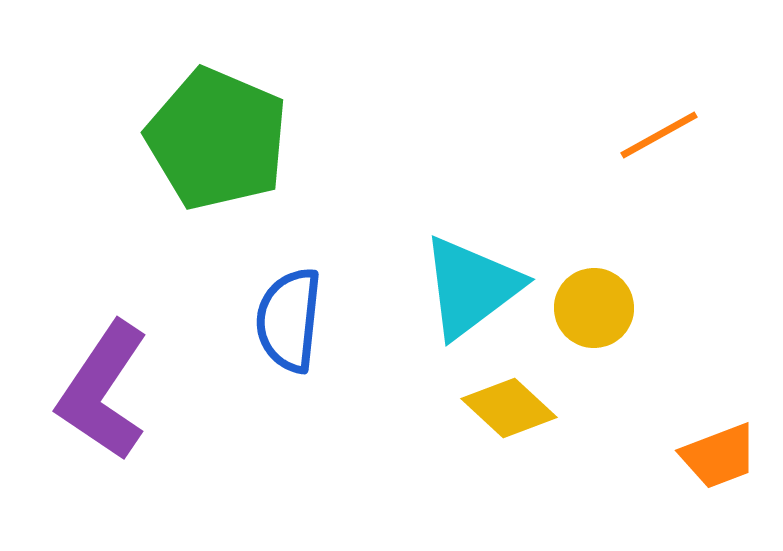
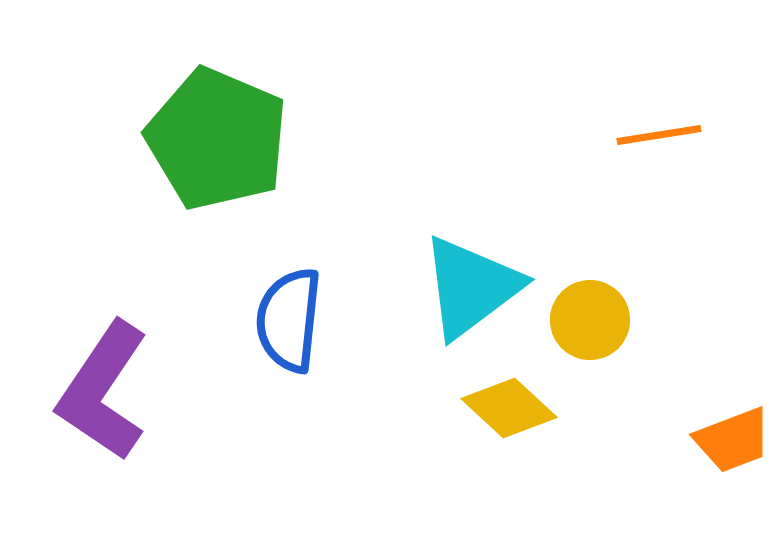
orange line: rotated 20 degrees clockwise
yellow circle: moved 4 px left, 12 px down
orange trapezoid: moved 14 px right, 16 px up
